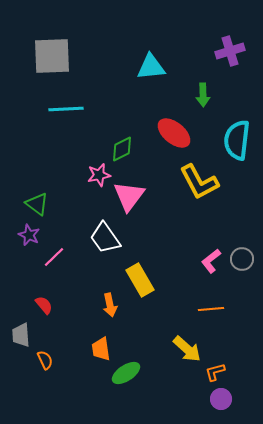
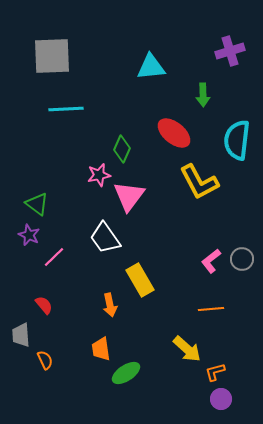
green diamond: rotated 40 degrees counterclockwise
